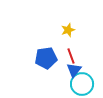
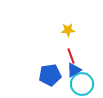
yellow star: rotated 16 degrees clockwise
blue pentagon: moved 4 px right, 17 px down
blue triangle: rotated 21 degrees clockwise
